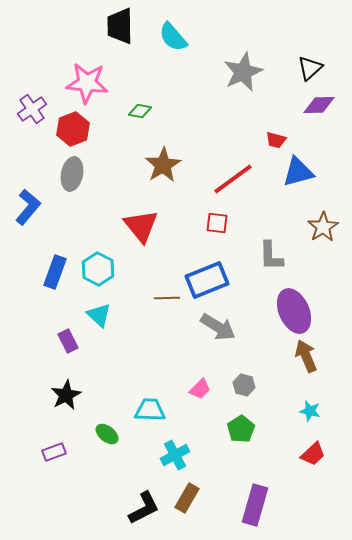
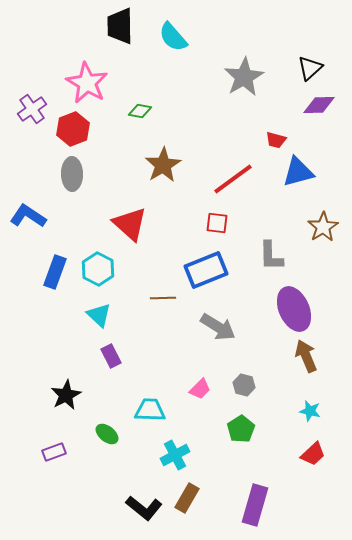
gray star at (243, 72): moved 1 px right, 5 px down; rotated 6 degrees counterclockwise
pink star at (87, 83): rotated 24 degrees clockwise
gray ellipse at (72, 174): rotated 12 degrees counterclockwise
blue L-shape at (28, 207): moved 9 px down; rotated 96 degrees counterclockwise
red triangle at (141, 226): moved 11 px left, 2 px up; rotated 9 degrees counterclockwise
blue rectangle at (207, 280): moved 1 px left, 10 px up
brown line at (167, 298): moved 4 px left
purple ellipse at (294, 311): moved 2 px up
purple rectangle at (68, 341): moved 43 px right, 15 px down
black L-shape at (144, 508): rotated 66 degrees clockwise
